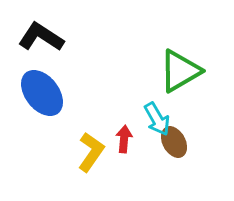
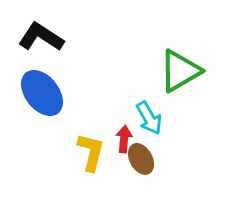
cyan arrow: moved 8 px left, 1 px up
brown ellipse: moved 33 px left, 17 px down
yellow L-shape: rotated 21 degrees counterclockwise
